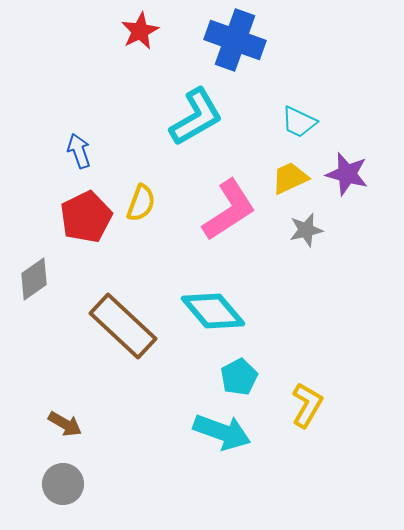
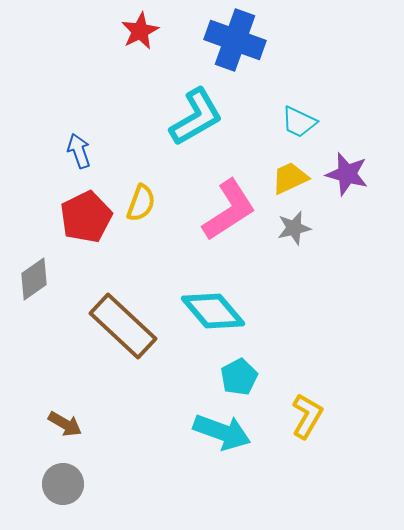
gray star: moved 12 px left, 2 px up
yellow L-shape: moved 11 px down
